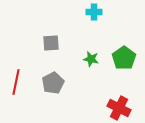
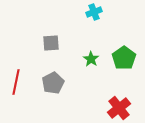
cyan cross: rotated 21 degrees counterclockwise
green star: rotated 21 degrees clockwise
red cross: rotated 25 degrees clockwise
